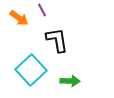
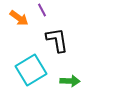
cyan square: rotated 12 degrees clockwise
